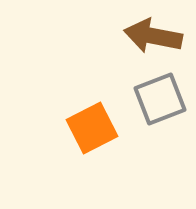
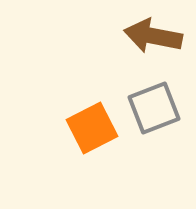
gray square: moved 6 px left, 9 px down
